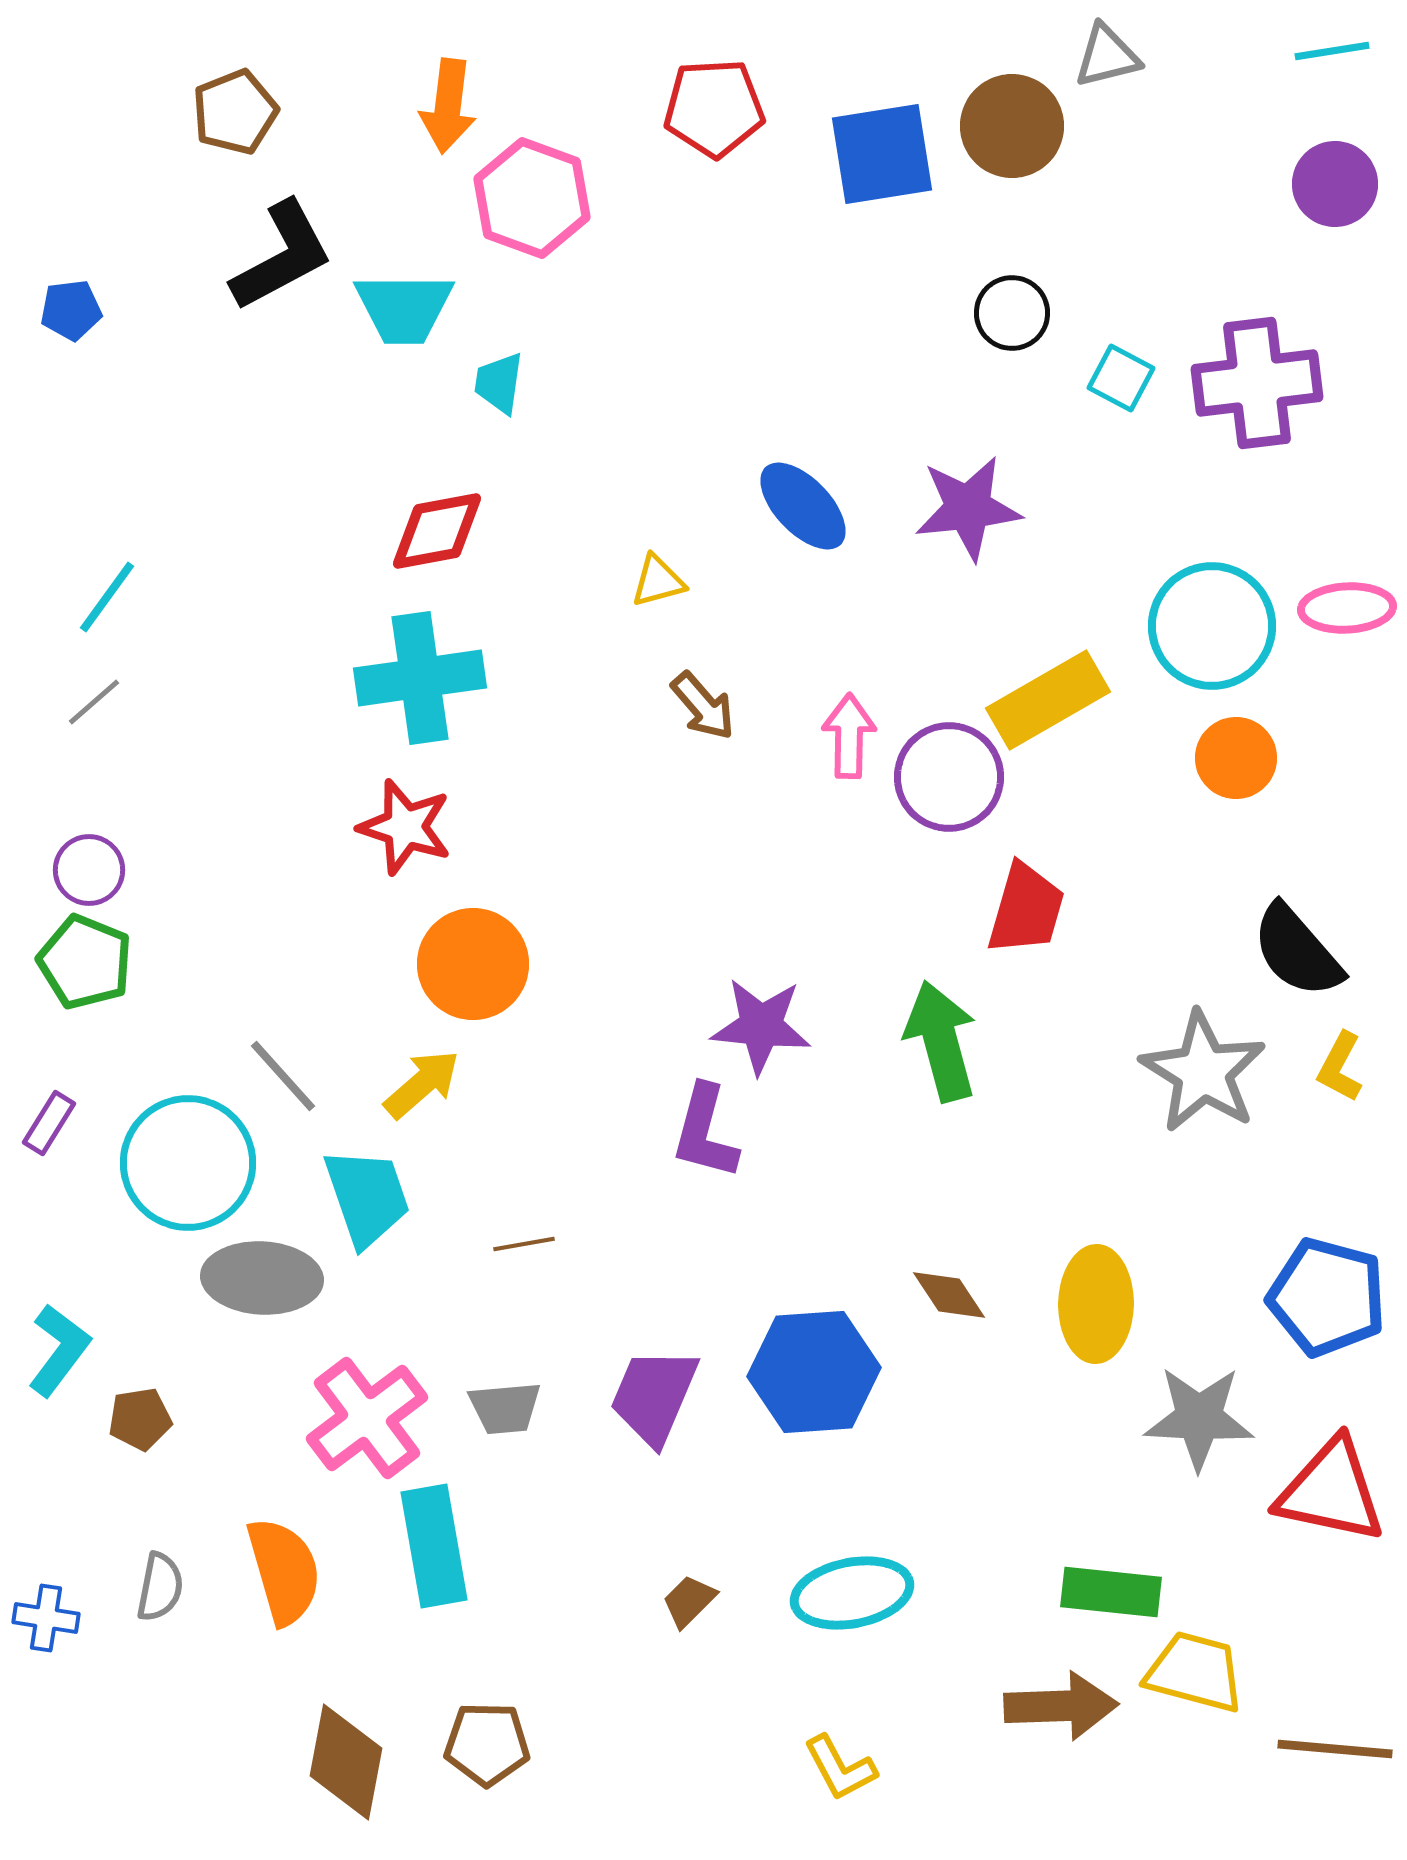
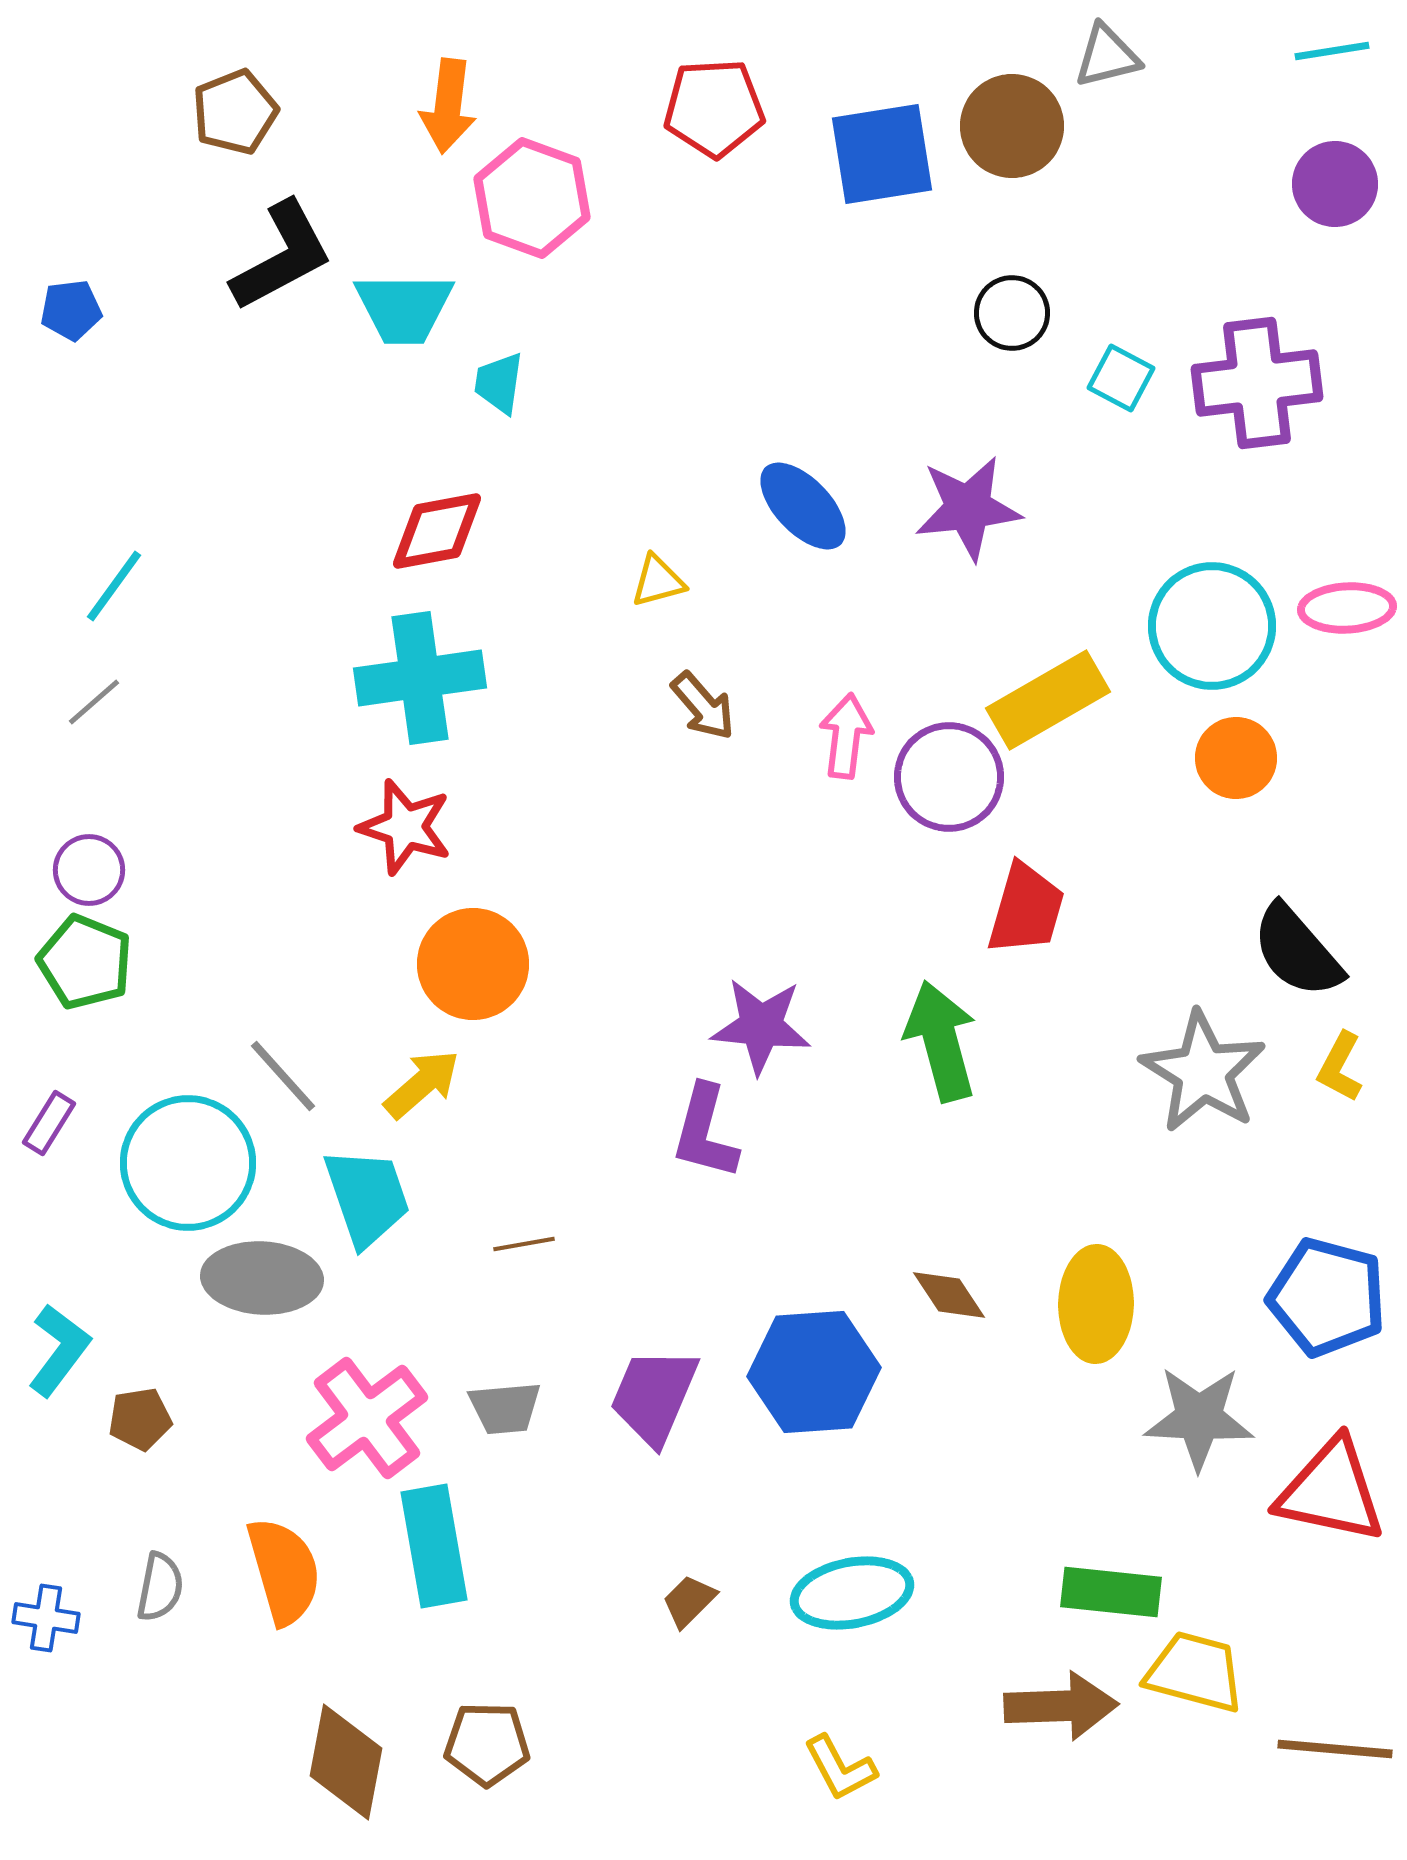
cyan line at (107, 597): moved 7 px right, 11 px up
pink arrow at (849, 736): moved 3 px left; rotated 6 degrees clockwise
